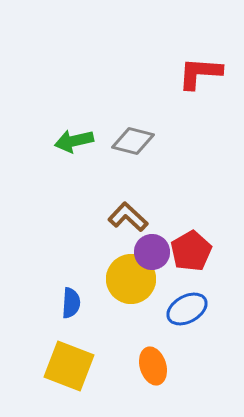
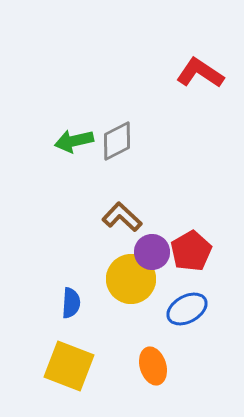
red L-shape: rotated 30 degrees clockwise
gray diamond: moved 16 px left; rotated 42 degrees counterclockwise
brown L-shape: moved 6 px left
